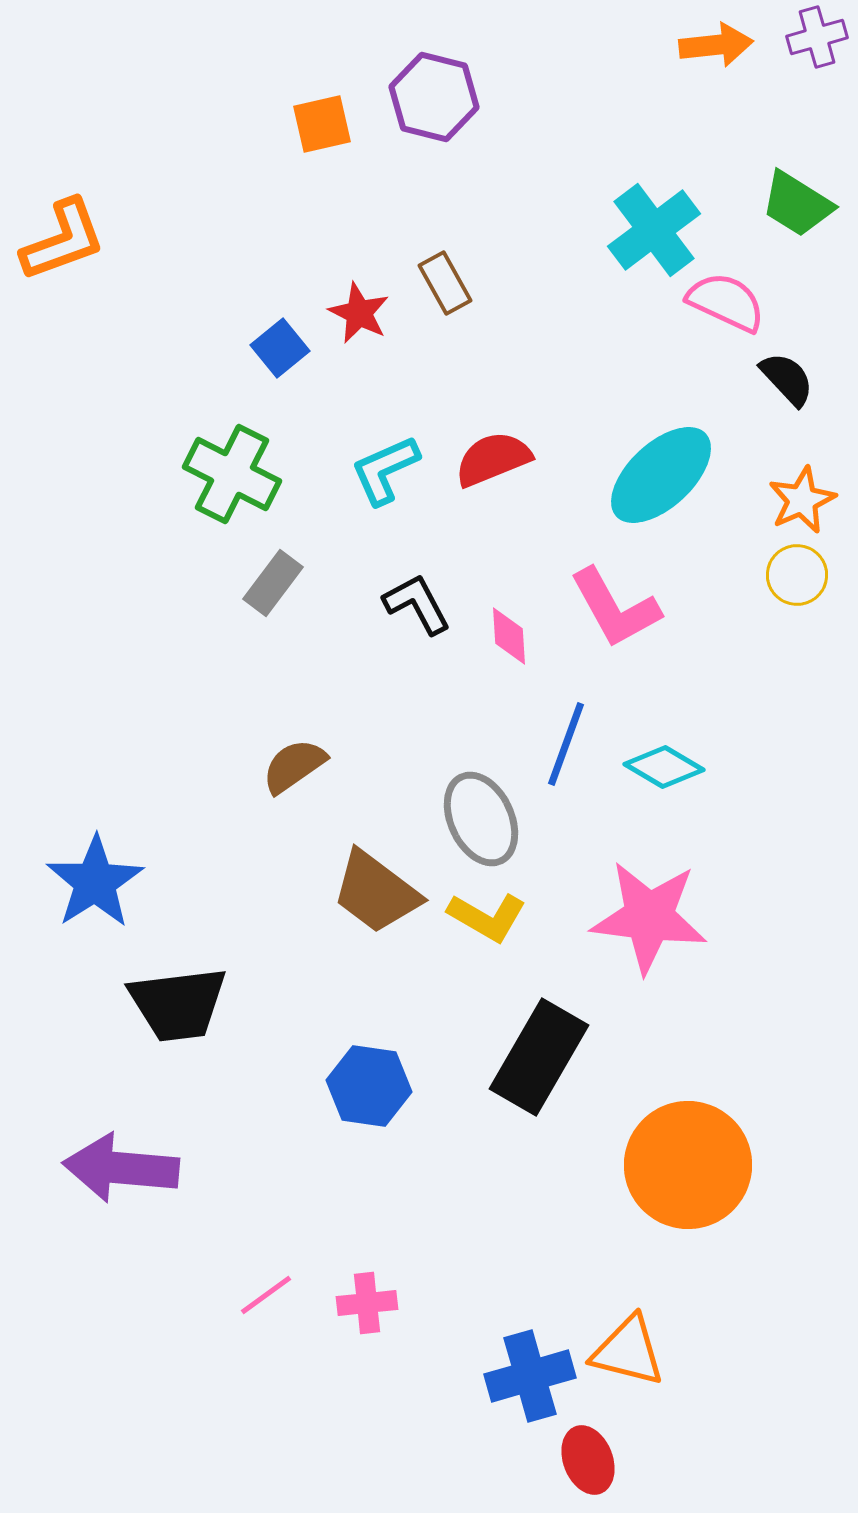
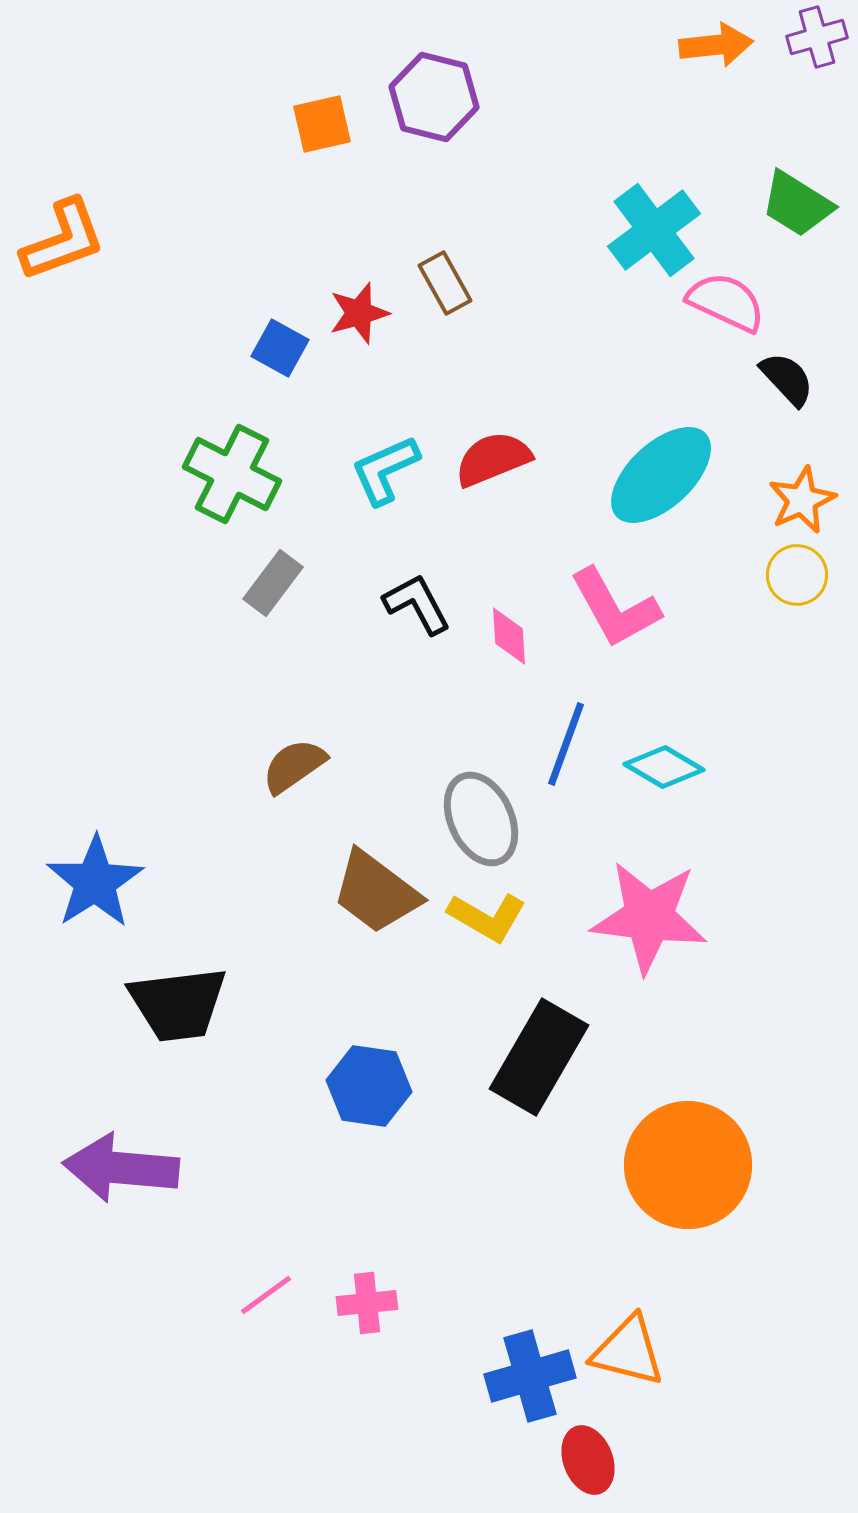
red star: rotated 30 degrees clockwise
blue square: rotated 22 degrees counterclockwise
